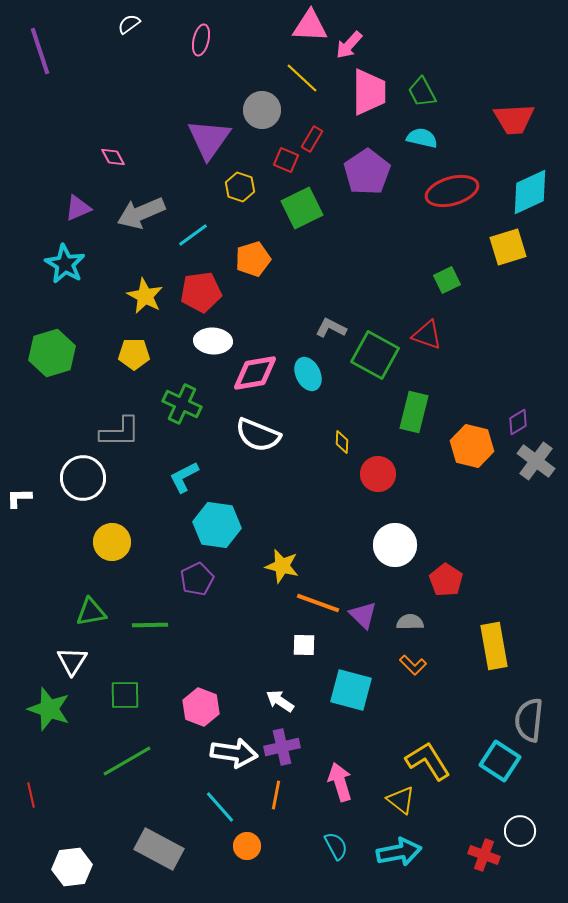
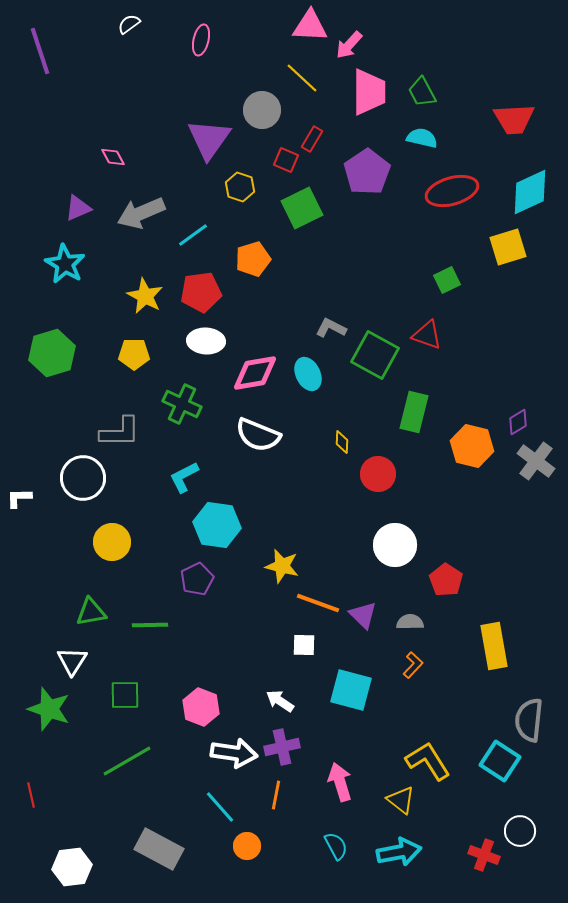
white ellipse at (213, 341): moved 7 px left
orange L-shape at (413, 665): rotated 92 degrees counterclockwise
